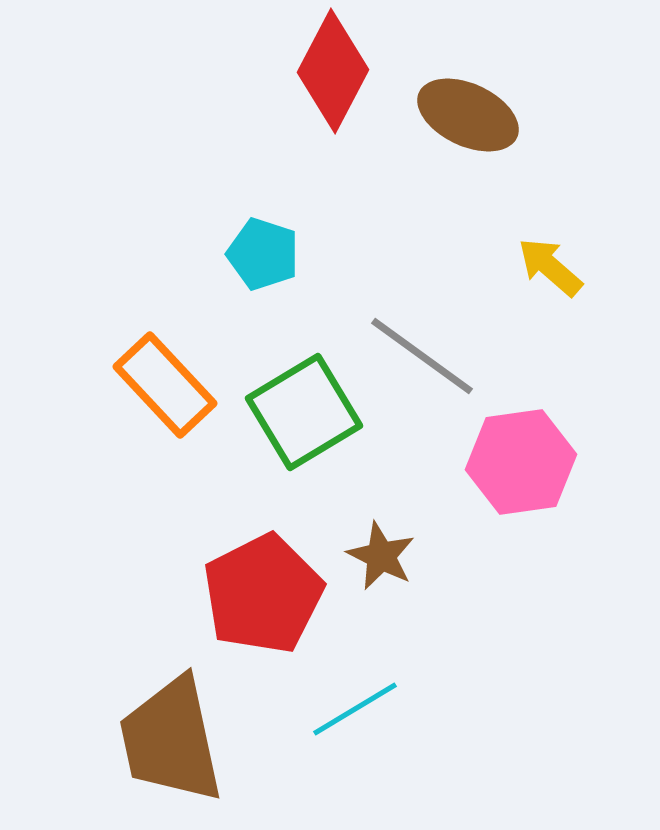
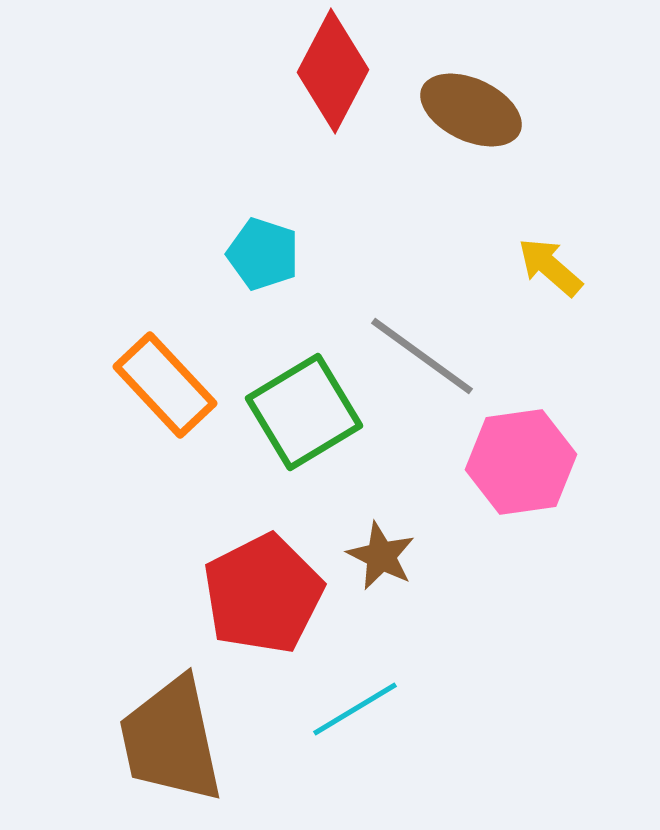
brown ellipse: moved 3 px right, 5 px up
